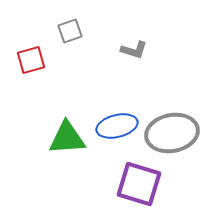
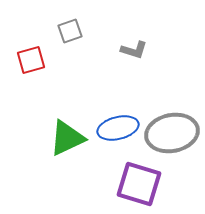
blue ellipse: moved 1 px right, 2 px down
green triangle: rotated 21 degrees counterclockwise
